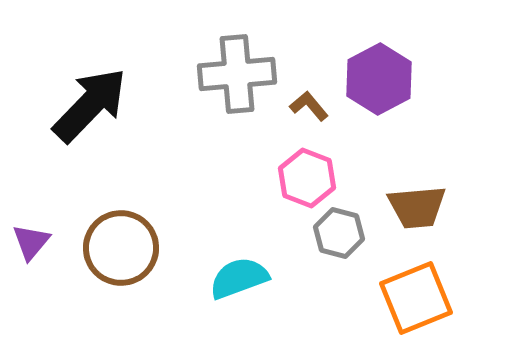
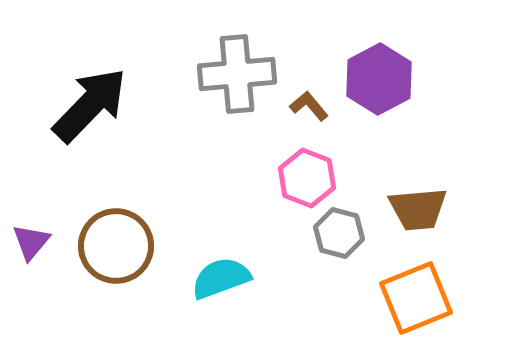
brown trapezoid: moved 1 px right, 2 px down
brown circle: moved 5 px left, 2 px up
cyan semicircle: moved 18 px left
